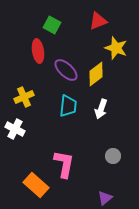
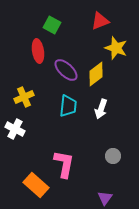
red triangle: moved 2 px right
purple triangle: rotated 14 degrees counterclockwise
